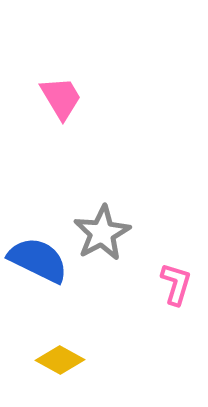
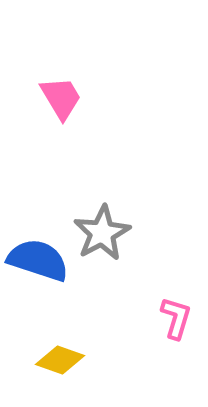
blue semicircle: rotated 8 degrees counterclockwise
pink L-shape: moved 34 px down
yellow diamond: rotated 9 degrees counterclockwise
